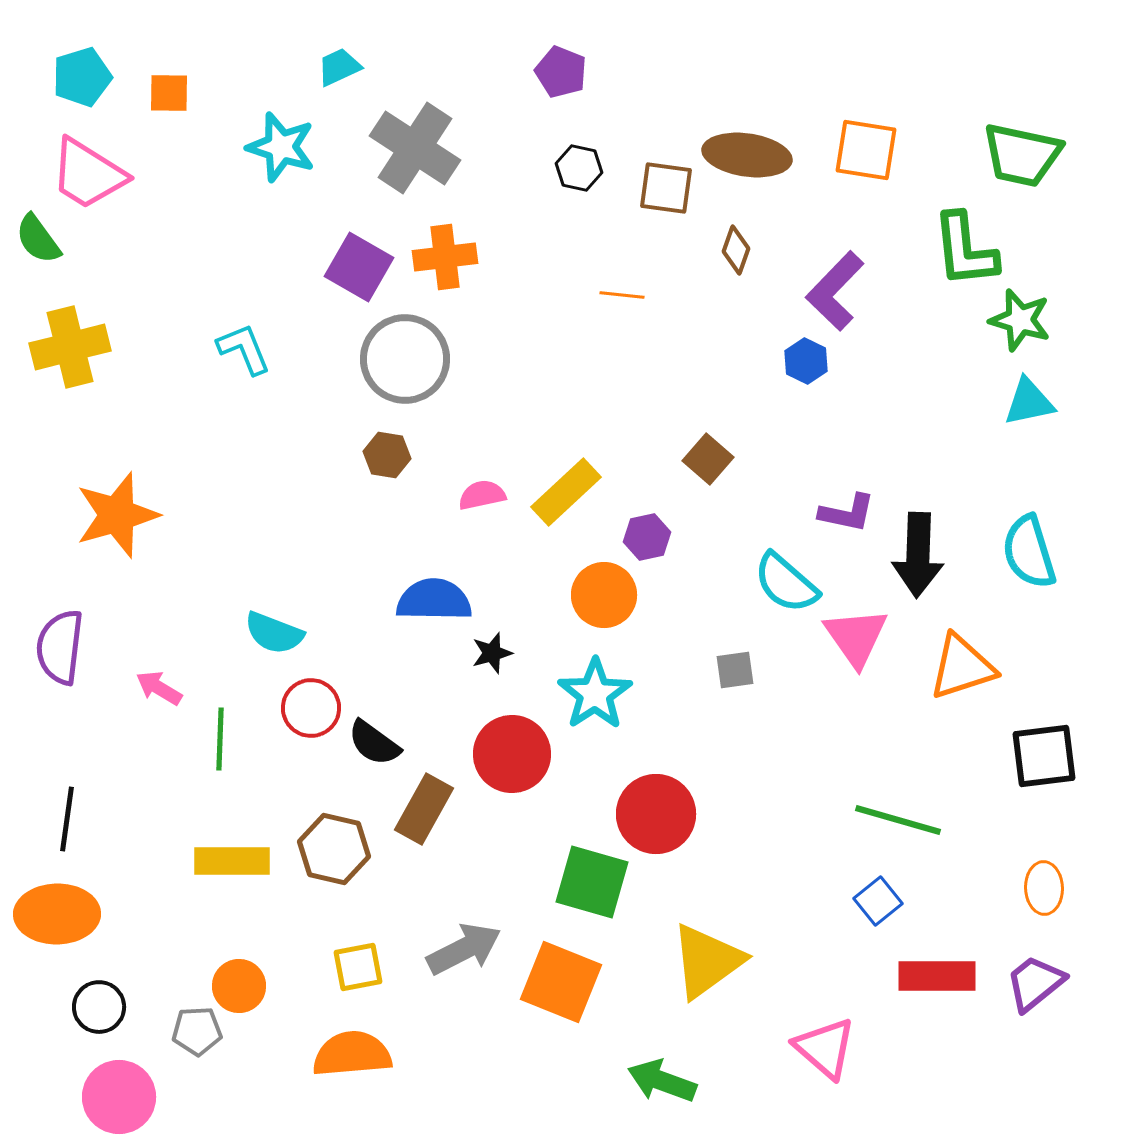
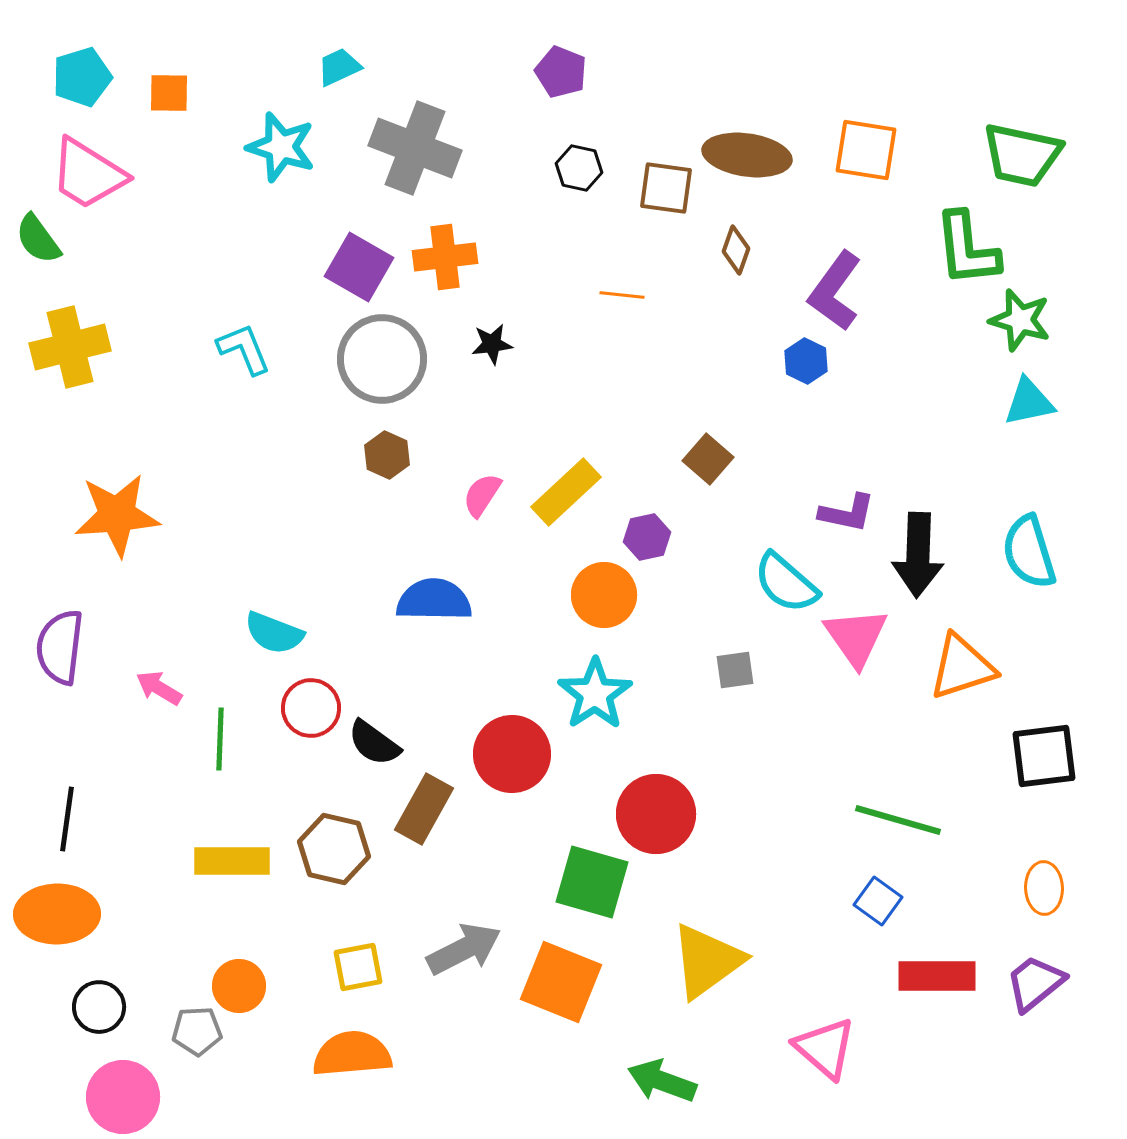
gray cross at (415, 148): rotated 12 degrees counterclockwise
green L-shape at (965, 250): moved 2 px right, 1 px up
purple L-shape at (835, 291): rotated 8 degrees counterclockwise
gray circle at (405, 359): moved 23 px left
brown hexagon at (387, 455): rotated 15 degrees clockwise
pink semicircle at (482, 495): rotated 45 degrees counterclockwise
orange star at (117, 515): rotated 12 degrees clockwise
black star at (492, 653): moved 309 px up; rotated 9 degrees clockwise
blue square at (878, 901): rotated 15 degrees counterclockwise
pink circle at (119, 1097): moved 4 px right
